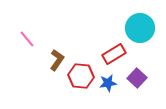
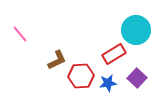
cyan circle: moved 4 px left, 2 px down
pink line: moved 7 px left, 5 px up
brown L-shape: rotated 30 degrees clockwise
red hexagon: rotated 10 degrees counterclockwise
